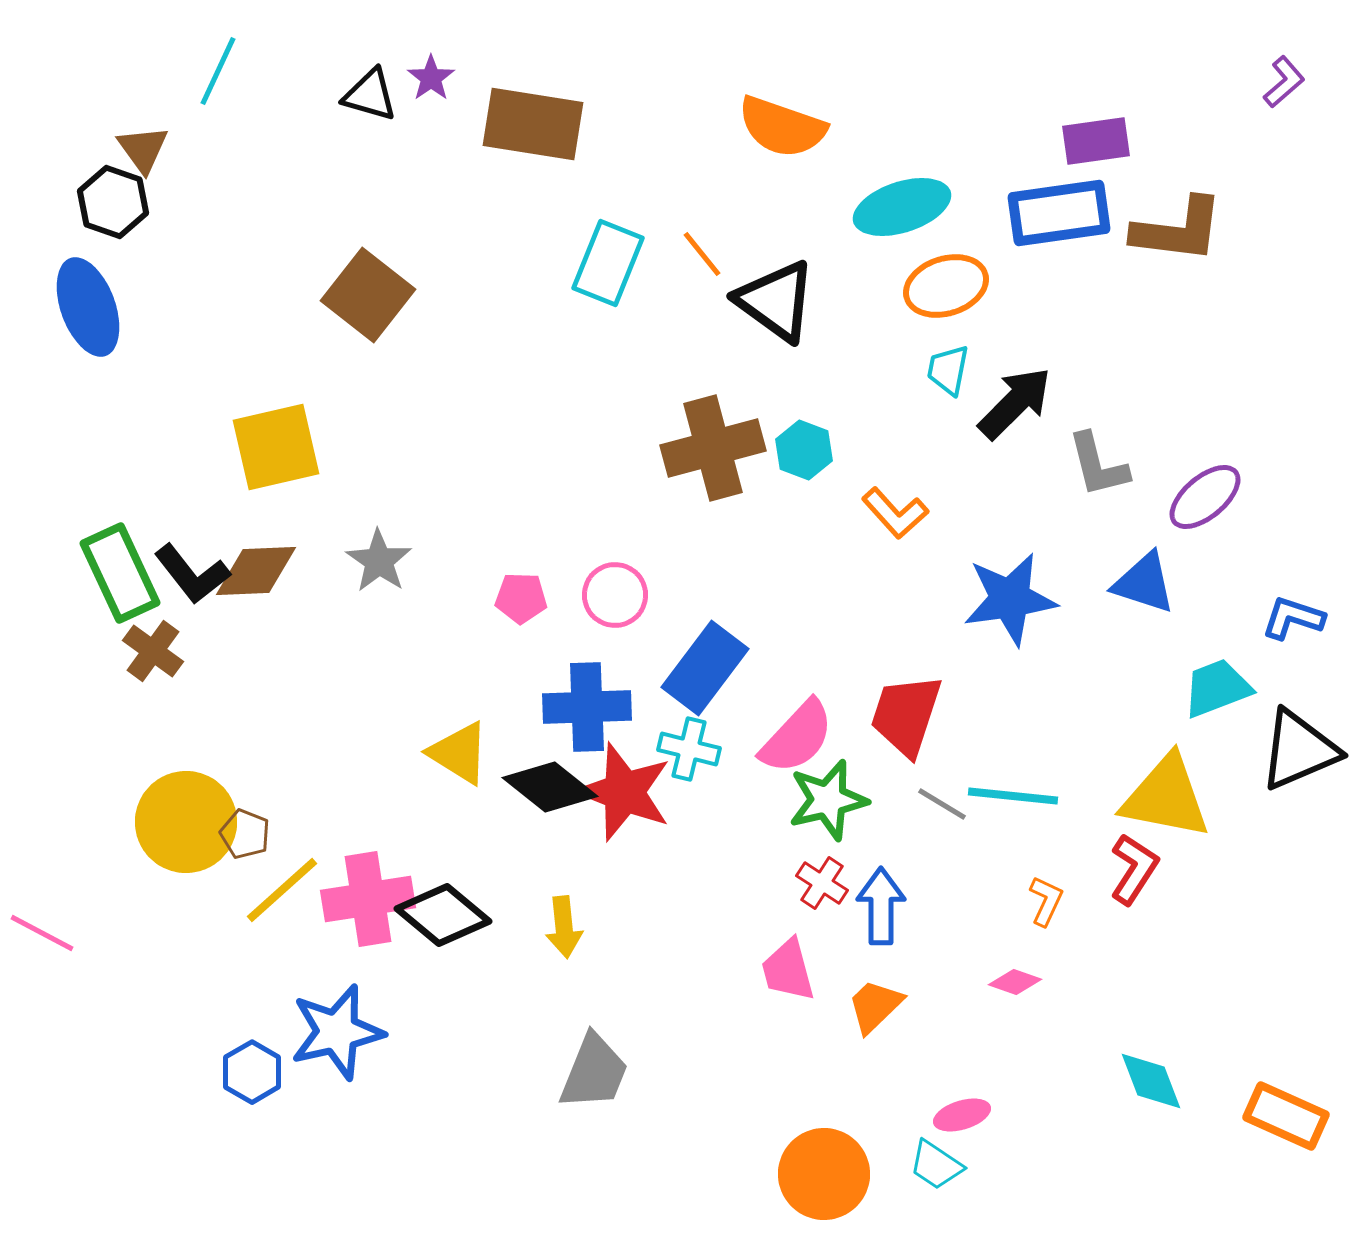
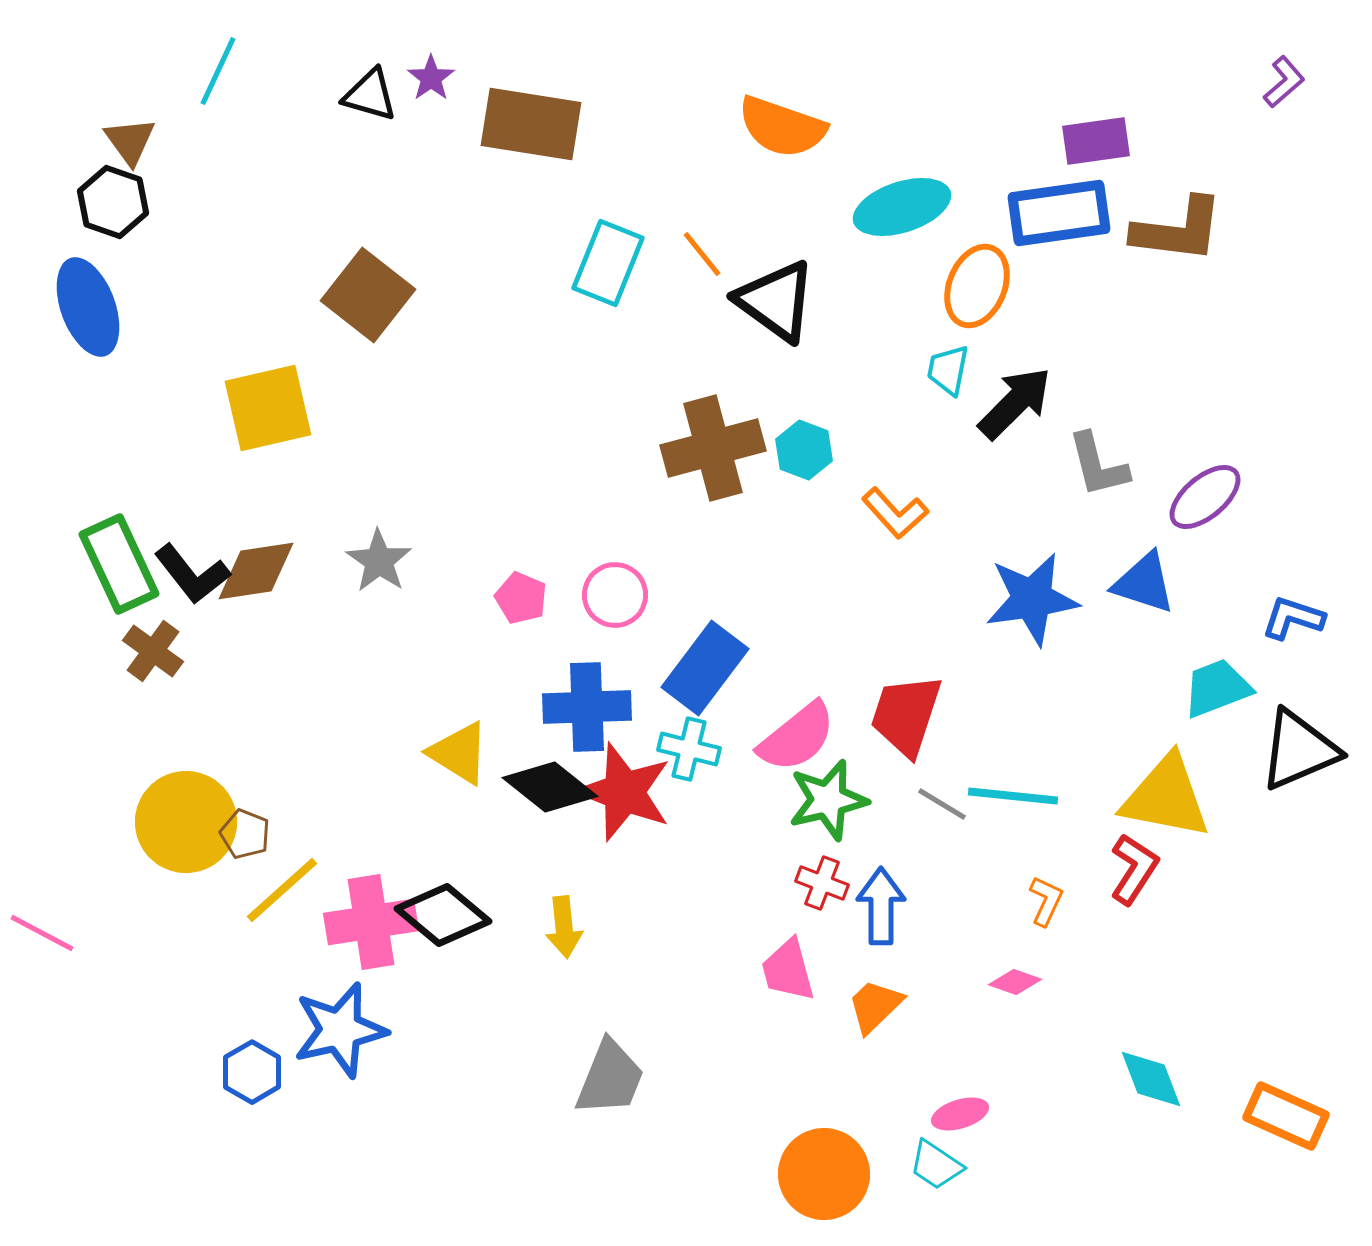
brown rectangle at (533, 124): moved 2 px left
brown triangle at (143, 149): moved 13 px left, 8 px up
orange ellipse at (946, 286): moved 31 px right; rotated 50 degrees counterclockwise
yellow square at (276, 447): moved 8 px left, 39 px up
brown diamond at (256, 571): rotated 6 degrees counterclockwise
green rectangle at (120, 573): moved 1 px left, 9 px up
pink pentagon at (521, 598): rotated 21 degrees clockwise
blue star at (1010, 599): moved 22 px right
pink semicircle at (797, 737): rotated 8 degrees clockwise
red cross at (822, 883): rotated 12 degrees counterclockwise
pink cross at (368, 899): moved 3 px right, 23 px down
blue star at (337, 1032): moved 3 px right, 2 px up
gray trapezoid at (594, 1072): moved 16 px right, 6 px down
cyan diamond at (1151, 1081): moved 2 px up
pink ellipse at (962, 1115): moved 2 px left, 1 px up
